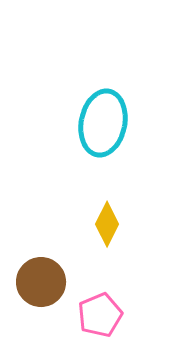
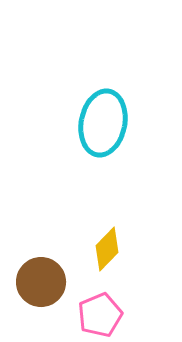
yellow diamond: moved 25 px down; rotated 18 degrees clockwise
